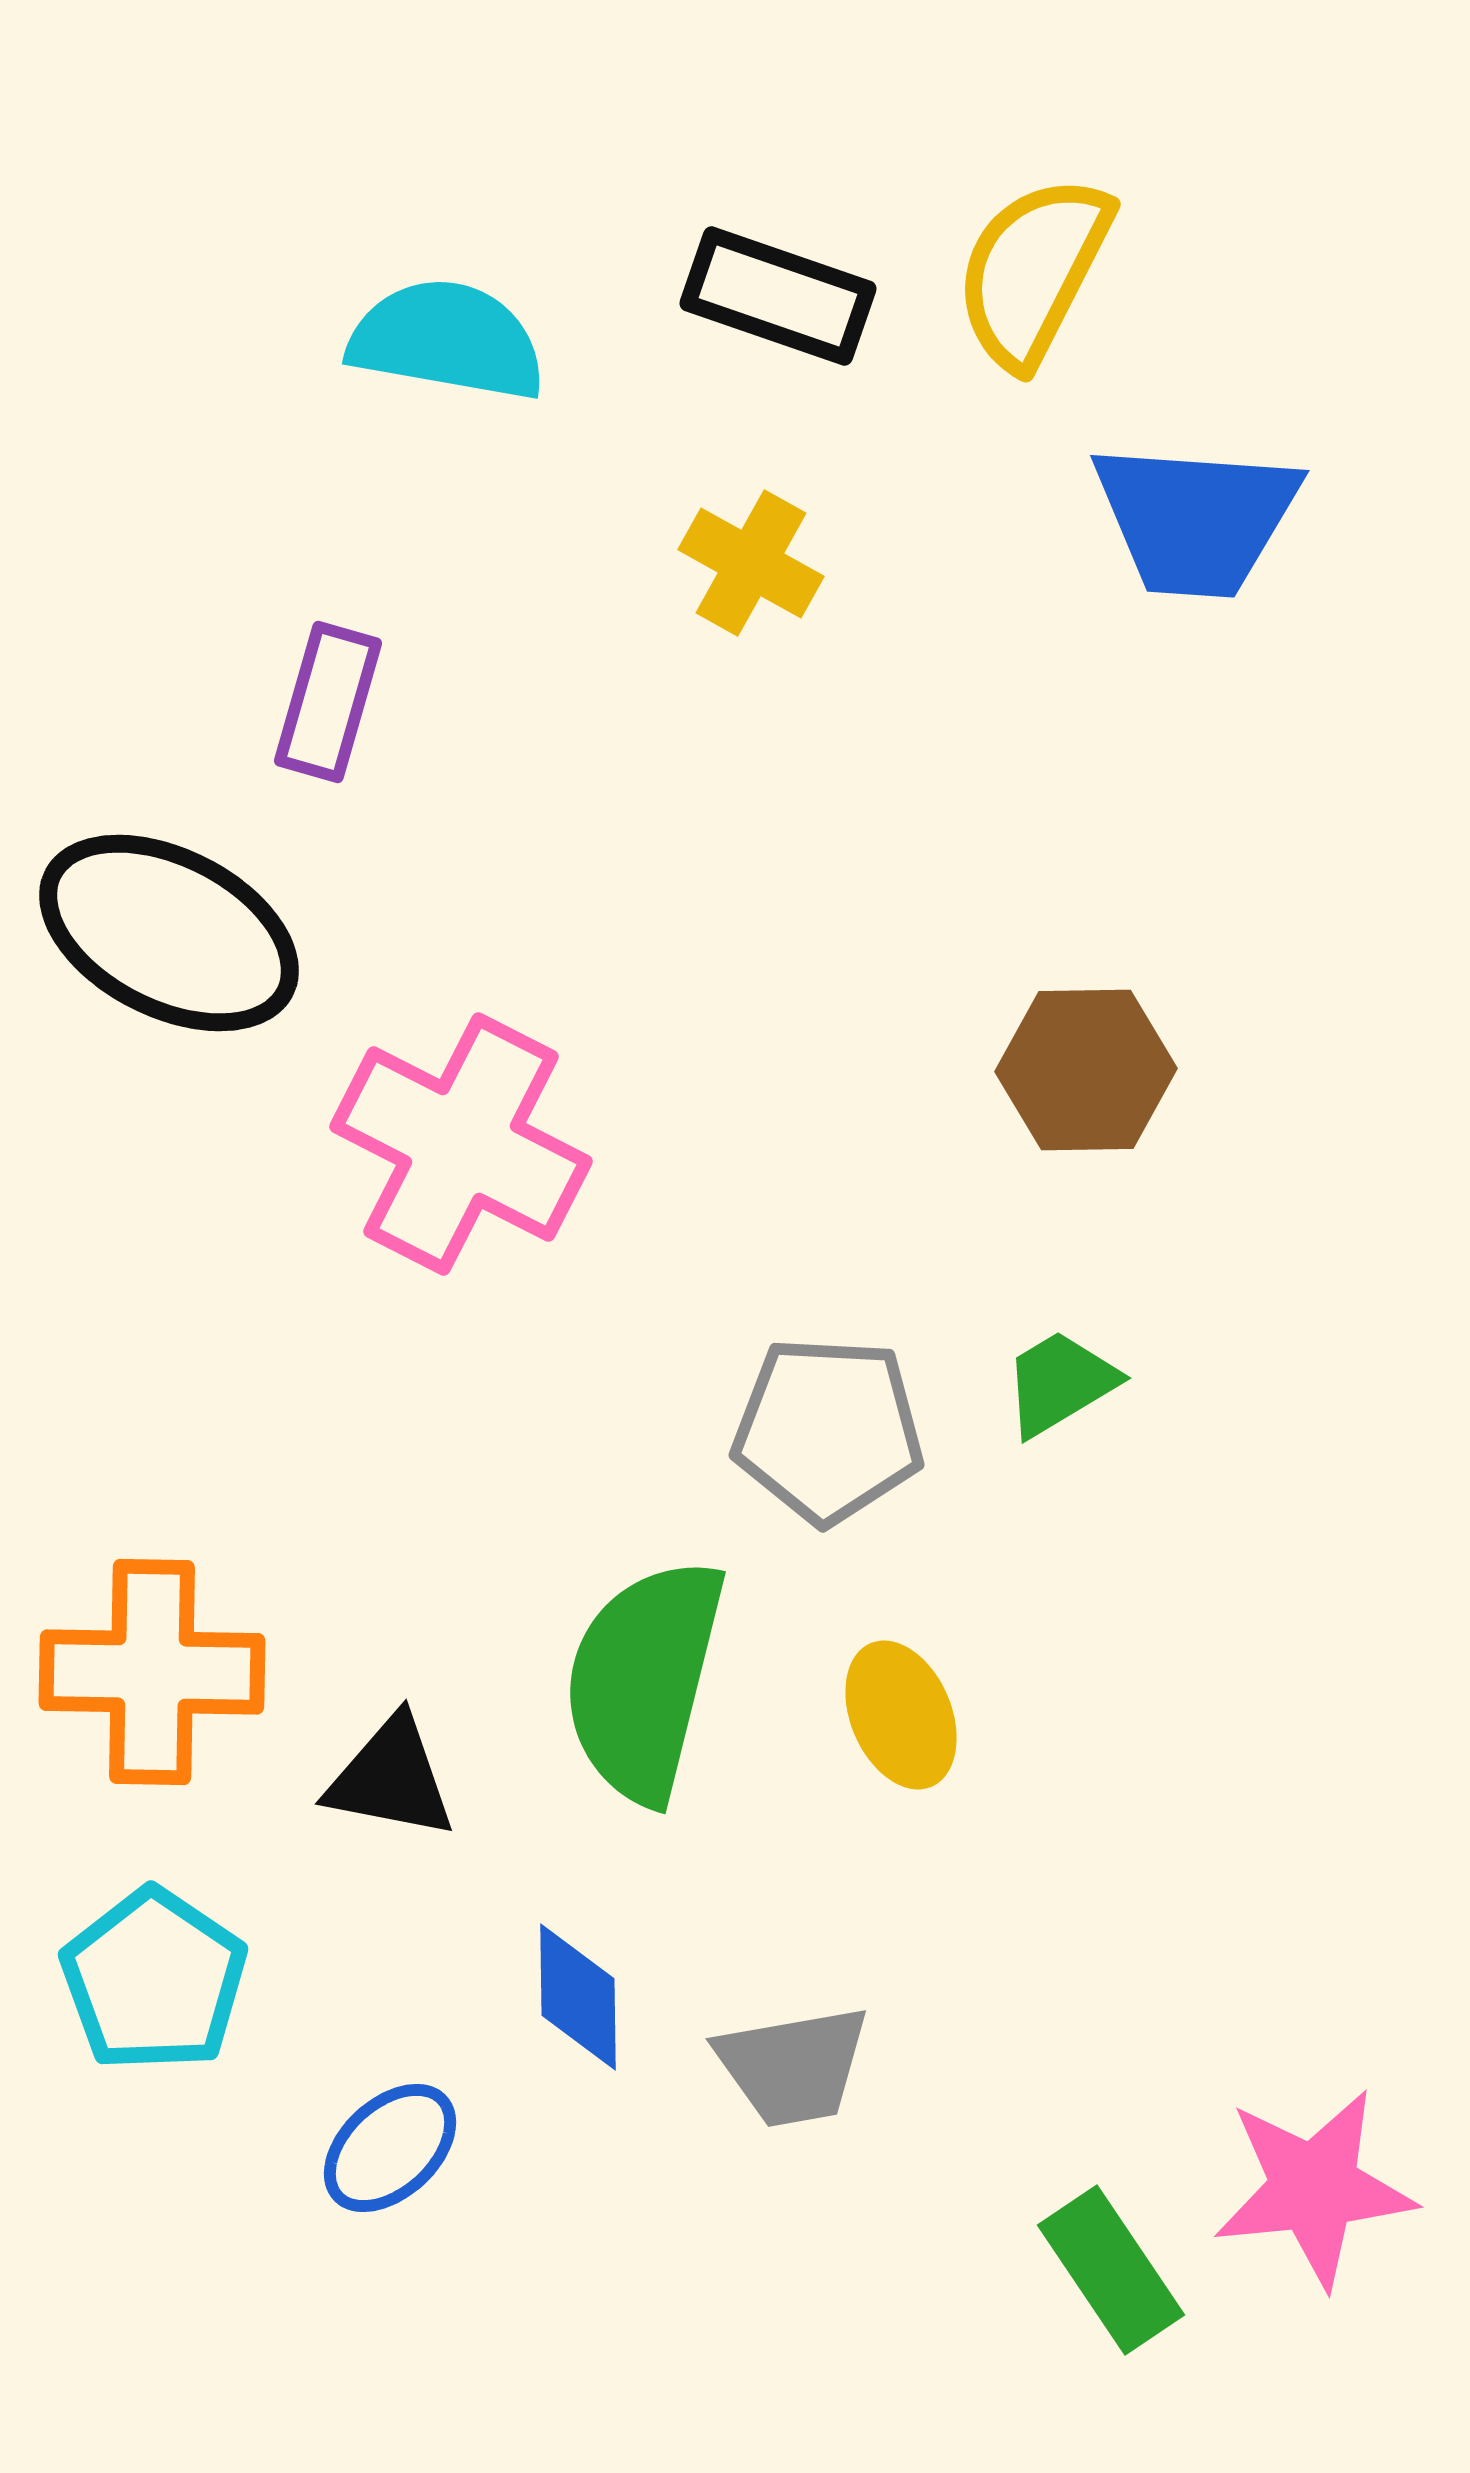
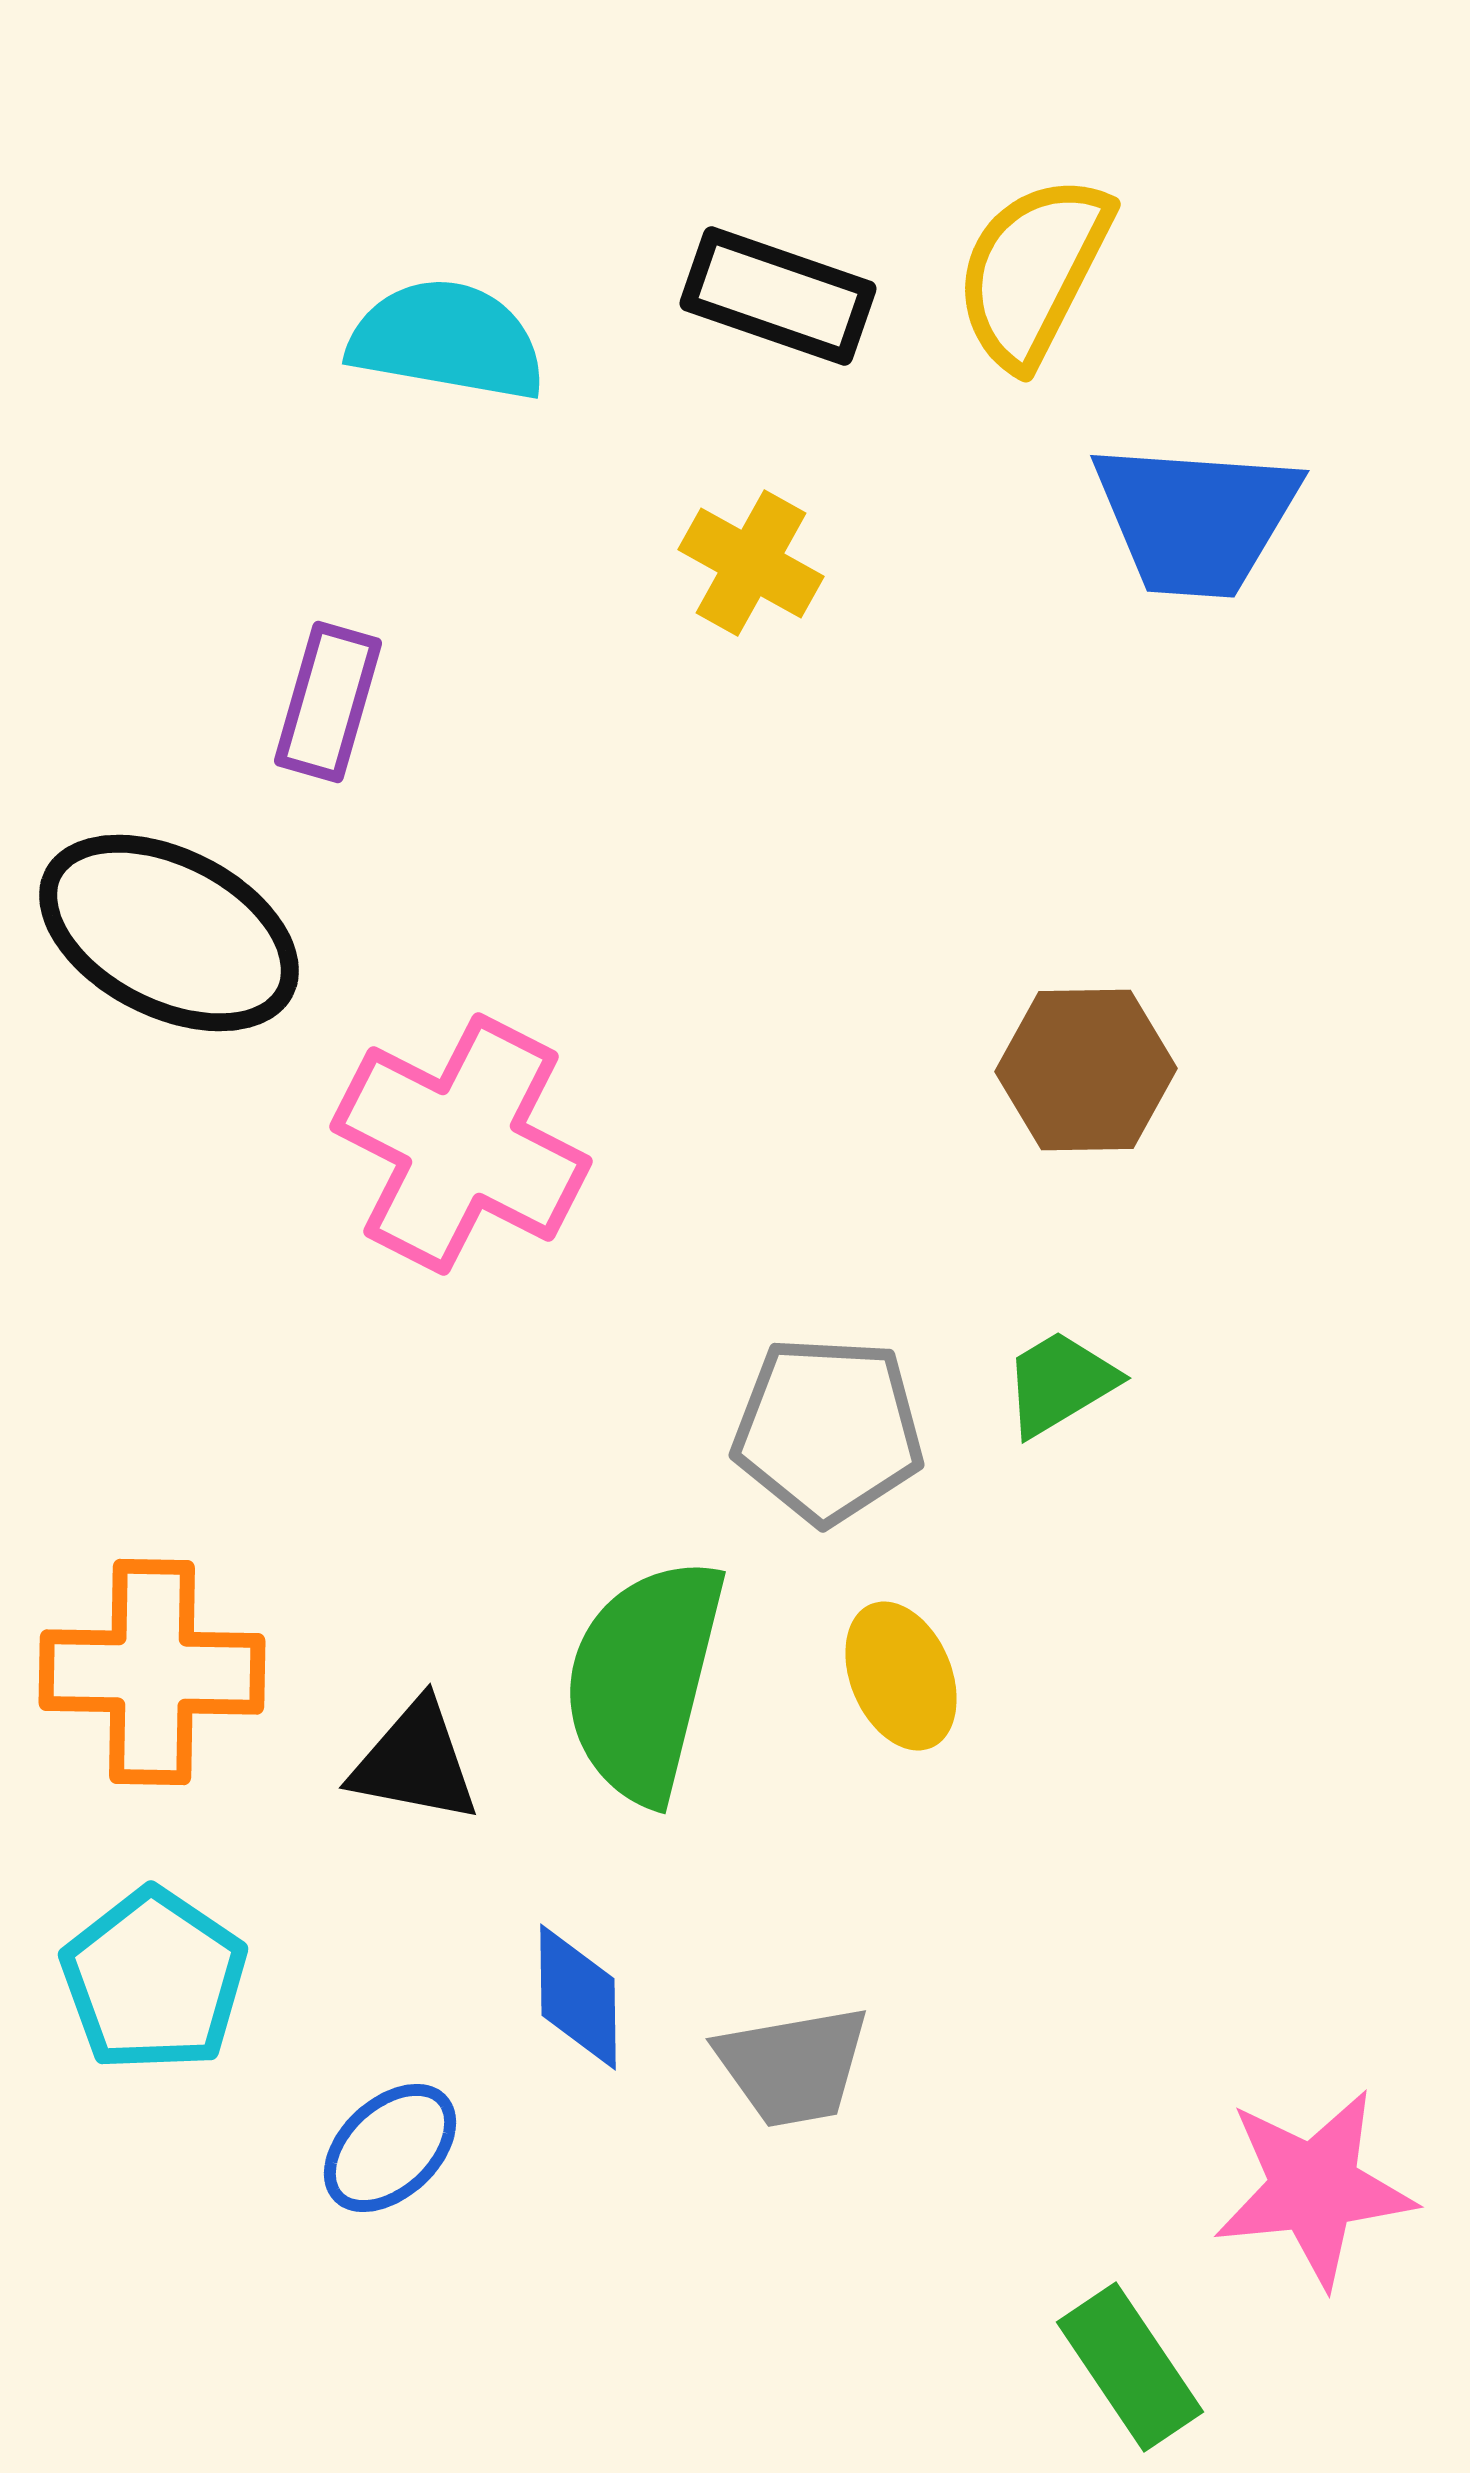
yellow ellipse: moved 39 px up
black triangle: moved 24 px right, 16 px up
green rectangle: moved 19 px right, 97 px down
